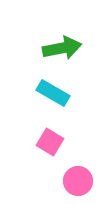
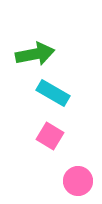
green arrow: moved 27 px left, 6 px down
pink square: moved 6 px up
